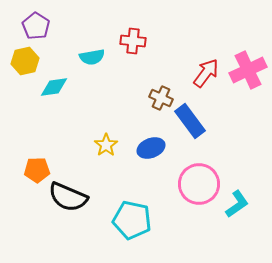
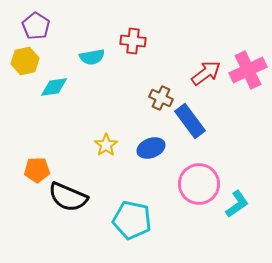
red arrow: rotated 16 degrees clockwise
